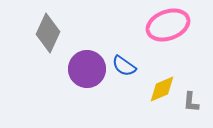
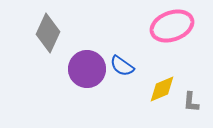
pink ellipse: moved 4 px right, 1 px down
blue semicircle: moved 2 px left
